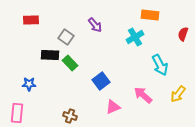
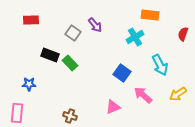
gray square: moved 7 px right, 4 px up
black rectangle: rotated 18 degrees clockwise
blue square: moved 21 px right, 8 px up; rotated 18 degrees counterclockwise
yellow arrow: rotated 18 degrees clockwise
